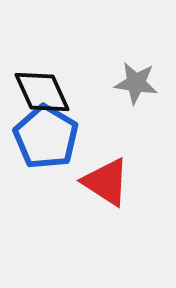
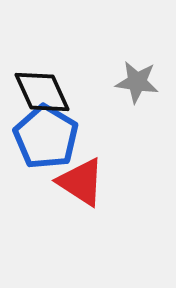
gray star: moved 1 px right, 1 px up
red triangle: moved 25 px left
